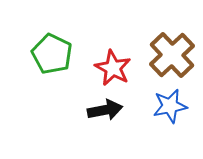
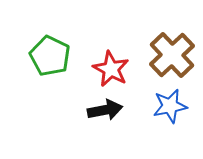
green pentagon: moved 2 px left, 2 px down
red star: moved 2 px left, 1 px down
